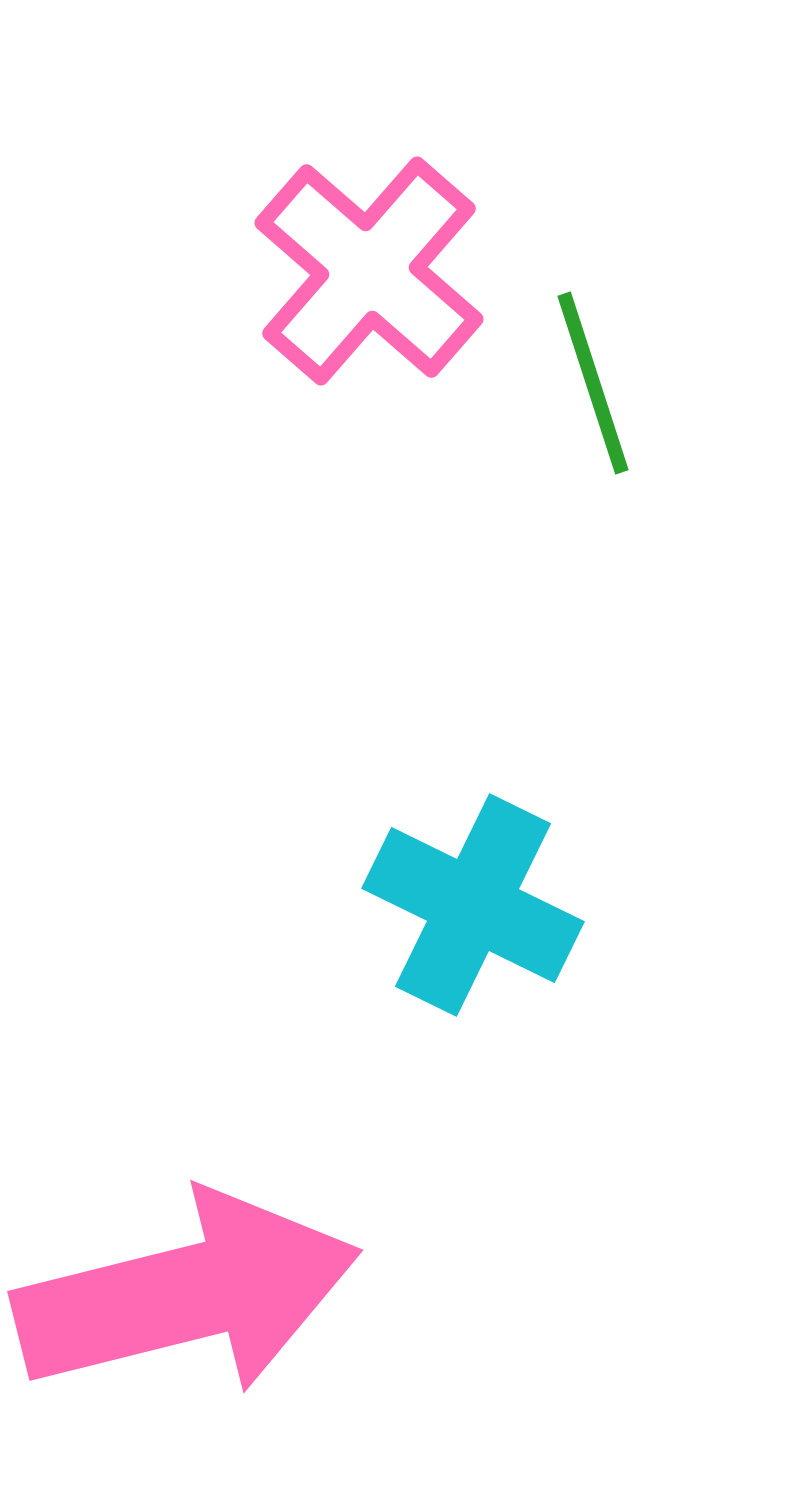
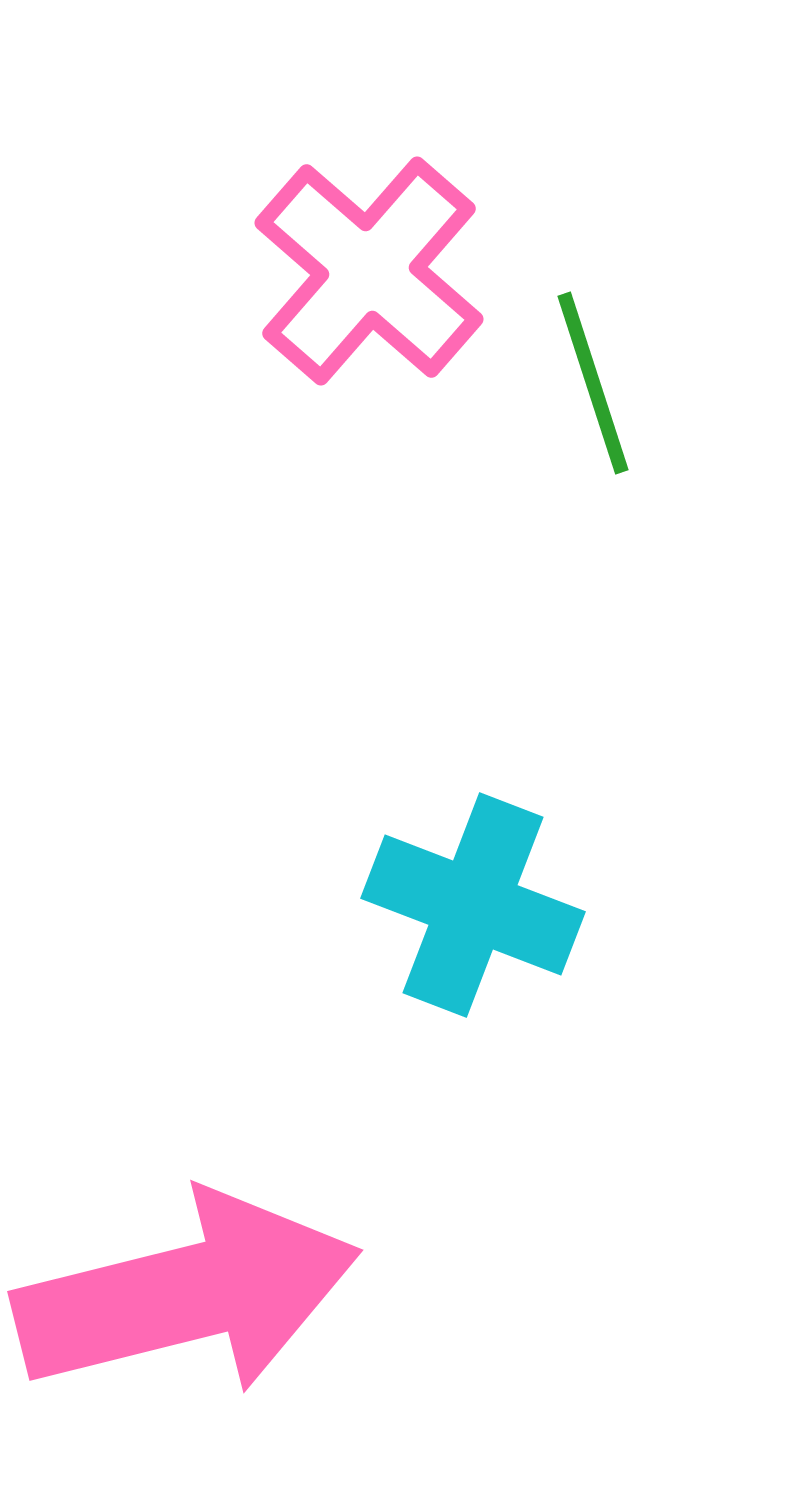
cyan cross: rotated 5 degrees counterclockwise
